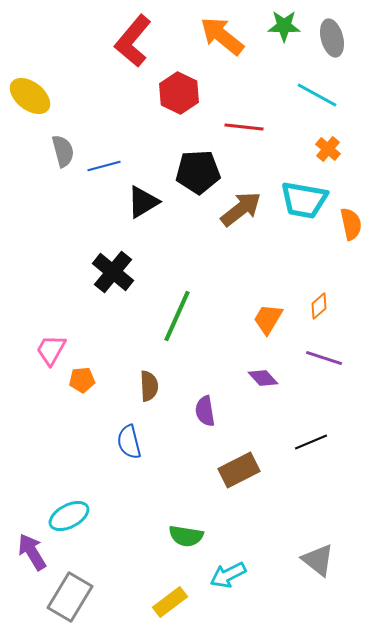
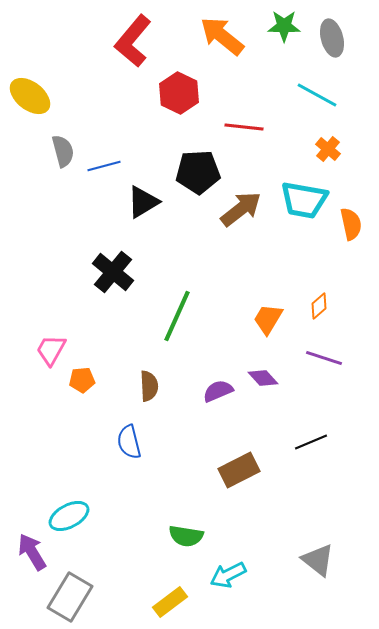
purple semicircle: moved 13 px right, 20 px up; rotated 76 degrees clockwise
